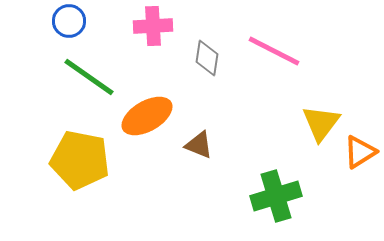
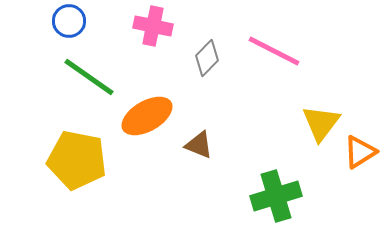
pink cross: rotated 15 degrees clockwise
gray diamond: rotated 36 degrees clockwise
yellow pentagon: moved 3 px left
